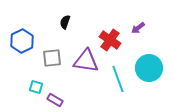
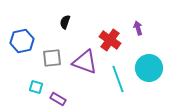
purple arrow: rotated 112 degrees clockwise
blue hexagon: rotated 15 degrees clockwise
purple triangle: moved 1 px left, 1 px down; rotated 12 degrees clockwise
purple rectangle: moved 3 px right, 1 px up
